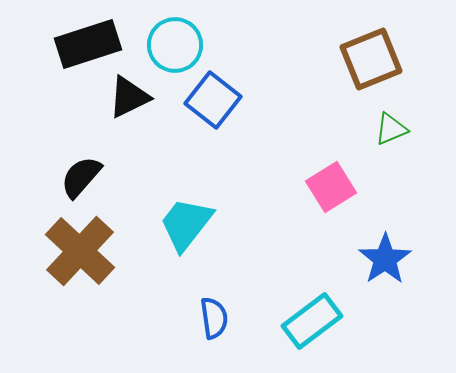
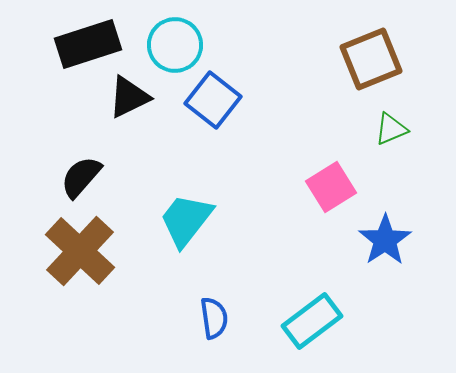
cyan trapezoid: moved 4 px up
blue star: moved 19 px up
